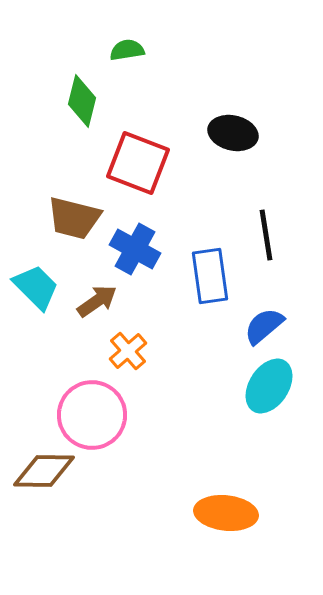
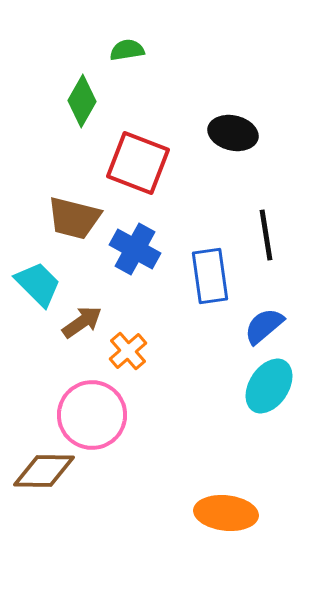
green diamond: rotated 15 degrees clockwise
cyan trapezoid: moved 2 px right, 3 px up
brown arrow: moved 15 px left, 21 px down
